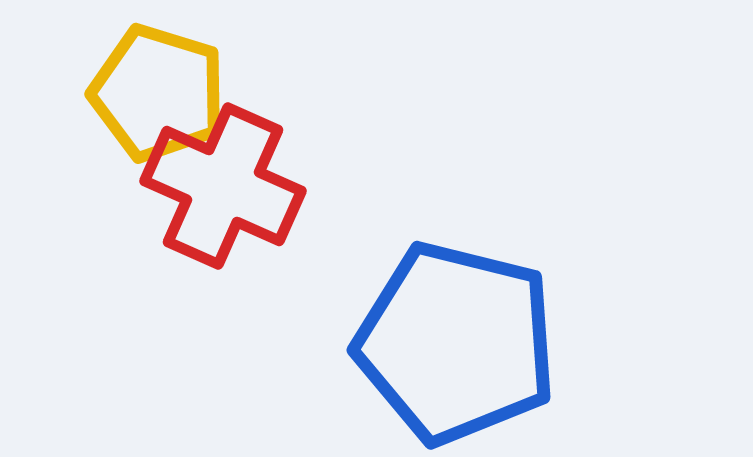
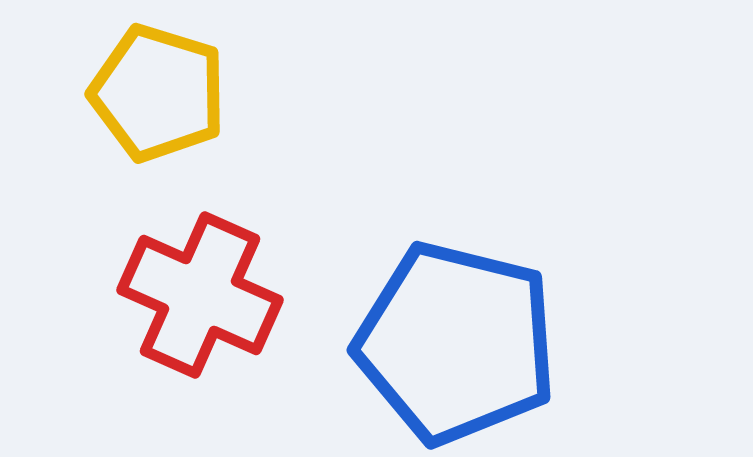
red cross: moved 23 px left, 109 px down
